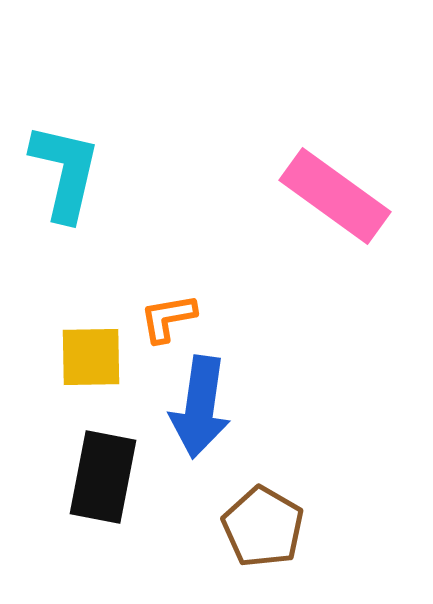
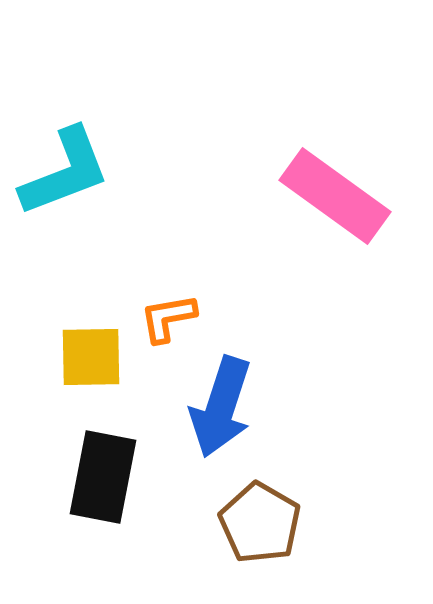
cyan L-shape: rotated 56 degrees clockwise
blue arrow: moved 21 px right; rotated 10 degrees clockwise
brown pentagon: moved 3 px left, 4 px up
